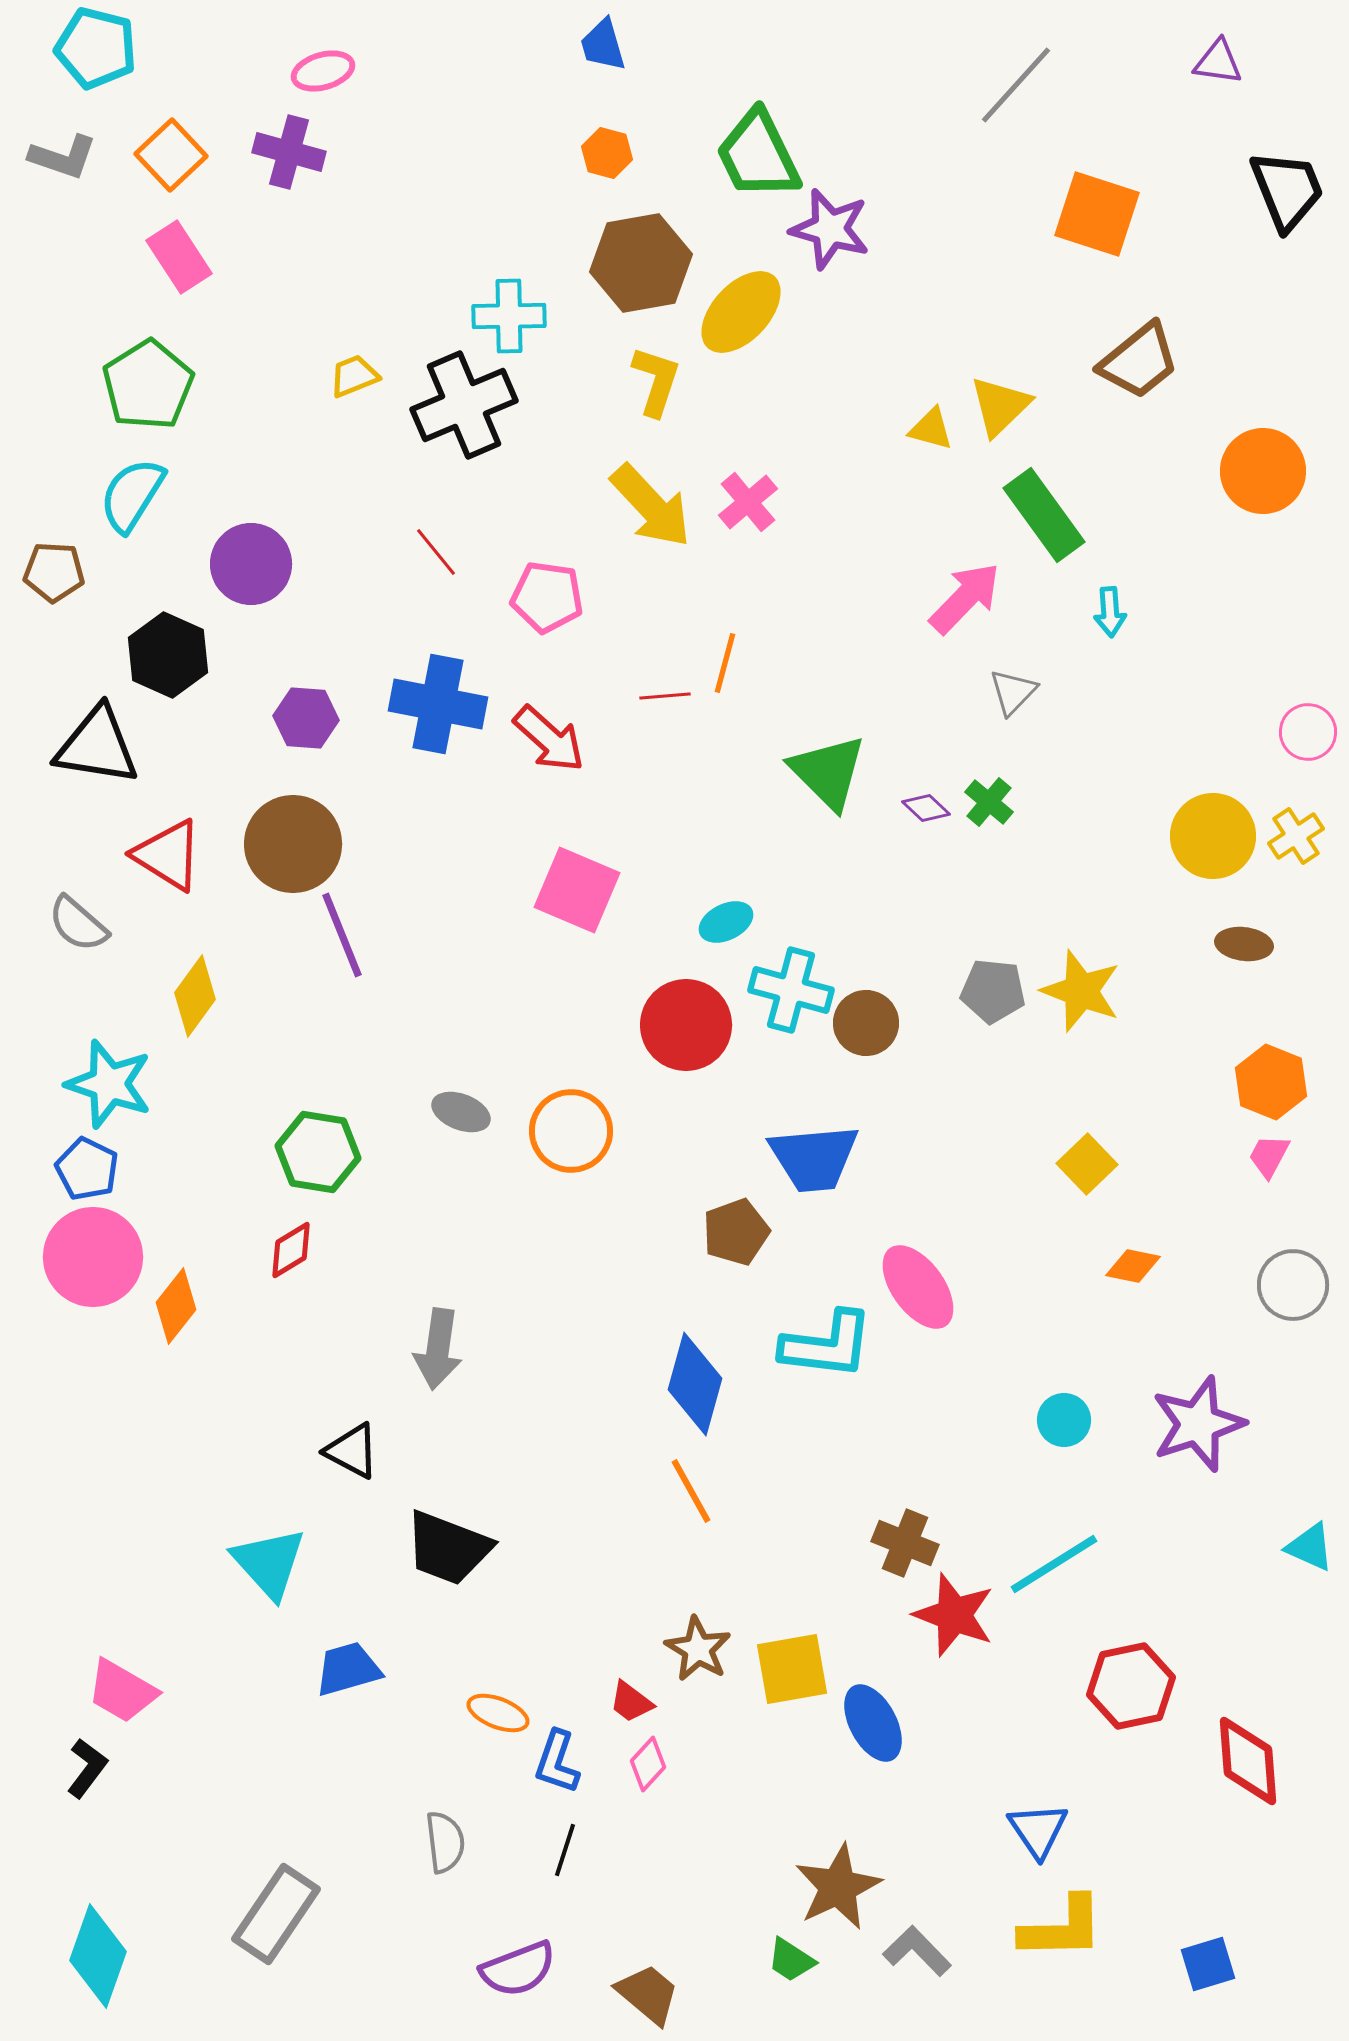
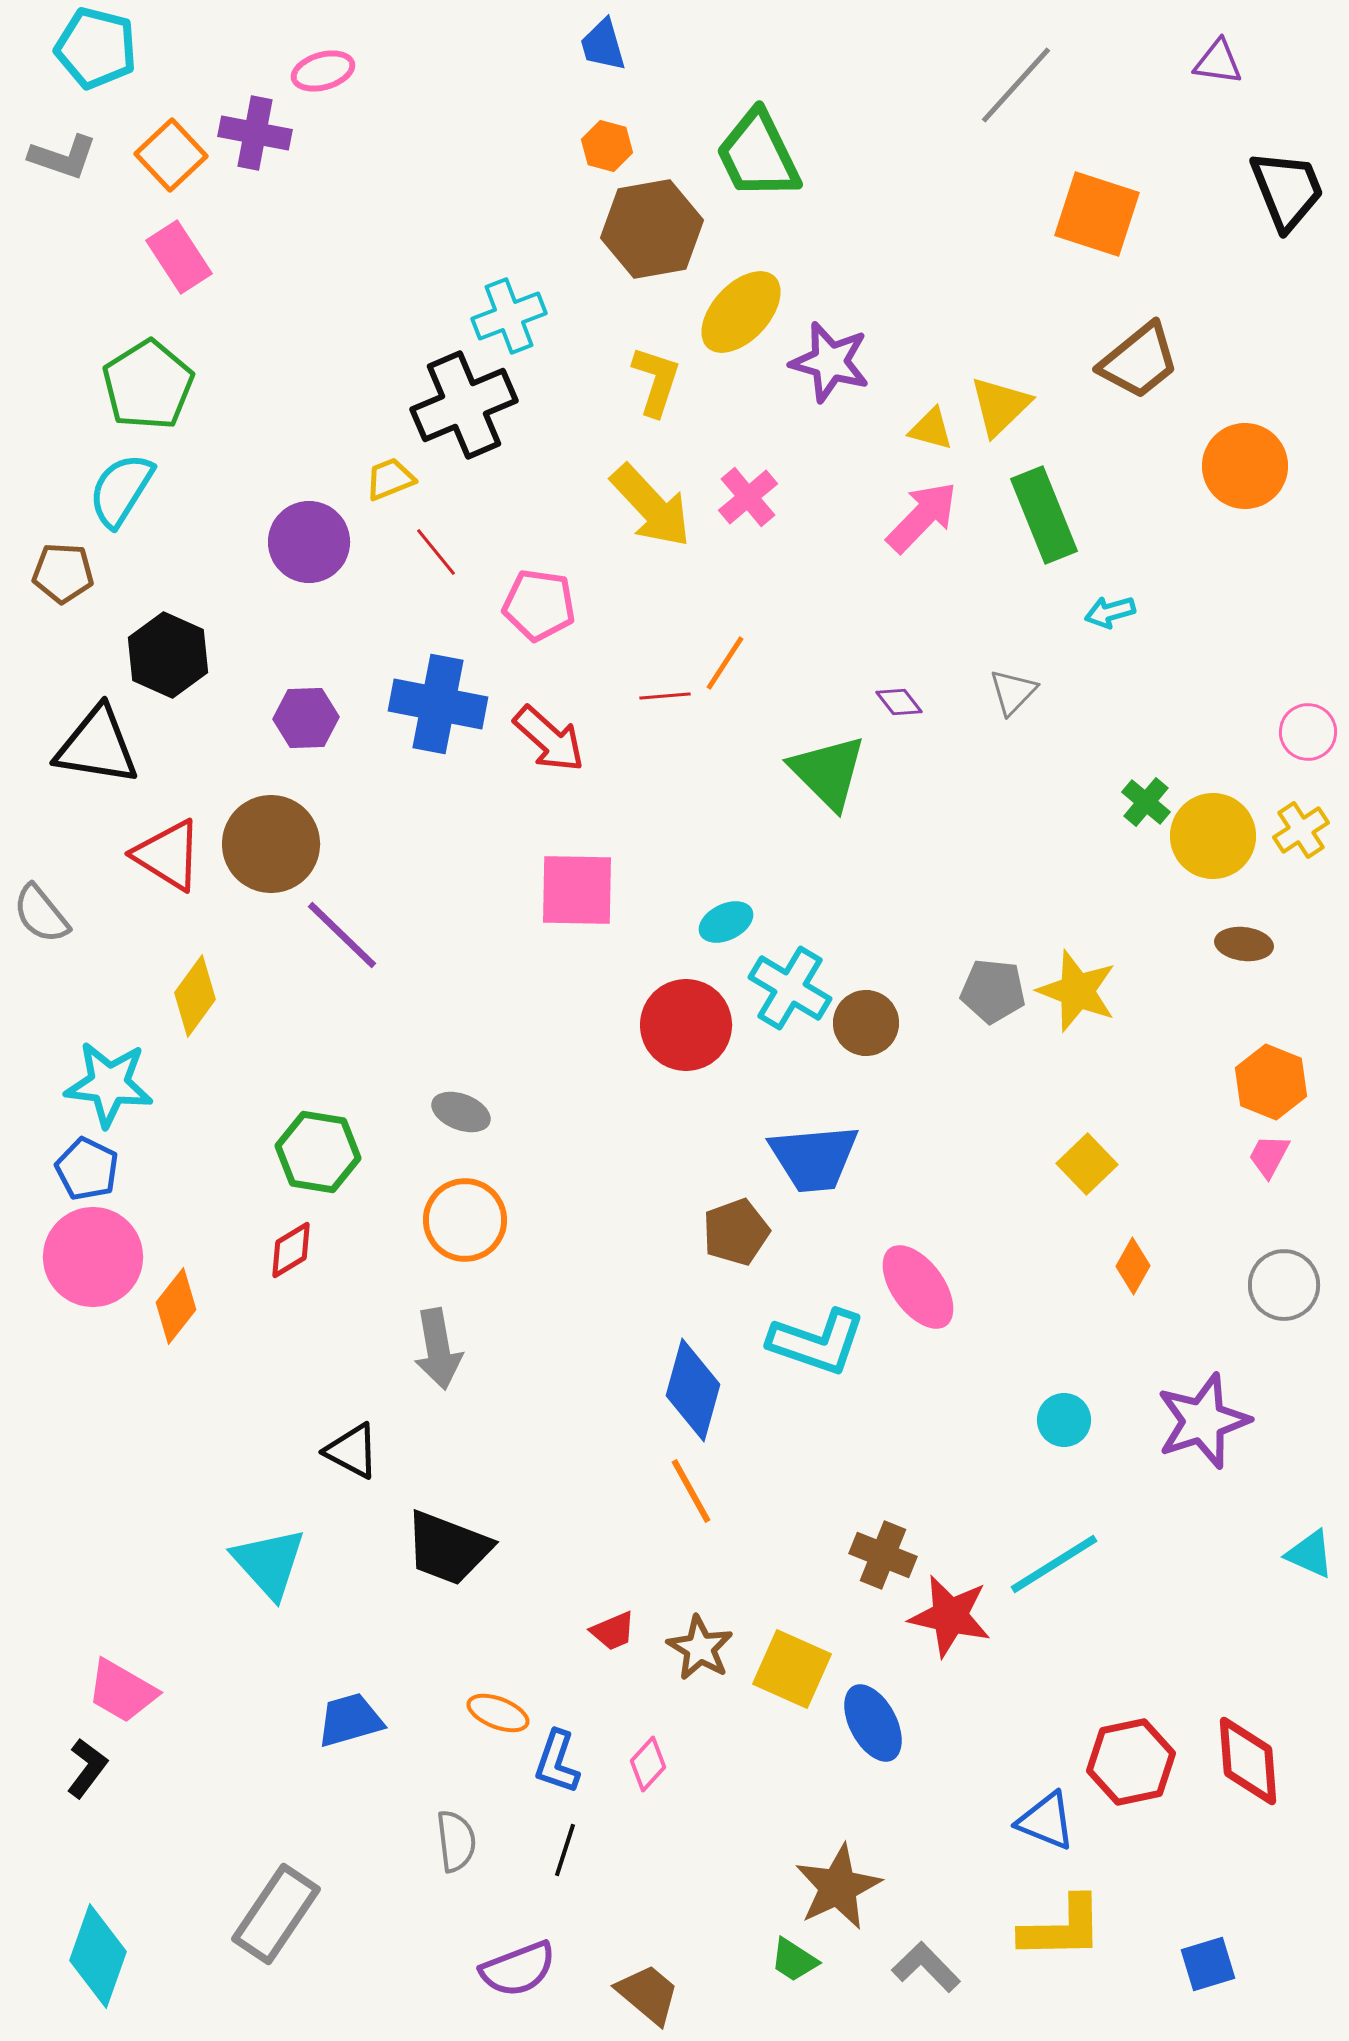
purple cross at (289, 152): moved 34 px left, 19 px up; rotated 4 degrees counterclockwise
orange hexagon at (607, 153): moved 7 px up
purple star at (830, 229): moved 133 px down
brown hexagon at (641, 263): moved 11 px right, 34 px up
cyan cross at (509, 316): rotated 20 degrees counterclockwise
yellow trapezoid at (354, 376): moved 36 px right, 103 px down
orange circle at (1263, 471): moved 18 px left, 5 px up
cyan semicircle at (132, 495): moved 11 px left, 5 px up
pink cross at (748, 502): moved 5 px up
green rectangle at (1044, 515): rotated 14 degrees clockwise
purple circle at (251, 564): moved 58 px right, 22 px up
brown pentagon at (54, 572): moved 9 px right, 1 px down
pink pentagon at (547, 597): moved 8 px left, 8 px down
pink arrow at (965, 598): moved 43 px left, 81 px up
cyan arrow at (1110, 612): rotated 78 degrees clockwise
orange line at (725, 663): rotated 18 degrees clockwise
purple hexagon at (306, 718): rotated 6 degrees counterclockwise
green cross at (989, 802): moved 157 px right
purple diamond at (926, 808): moved 27 px left, 106 px up; rotated 9 degrees clockwise
yellow cross at (1296, 836): moved 5 px right, 6 px up
brown circle at (293, 844): moved 22 px left
pink square at (577, 890): rotated 22 degrees counterclockwise
gray semicircle at (78, 924): moved 37 px left, 10 px up; rotated 10 degrees clockwise
purple line at (342, 935): rotated 24 degrees counterclockwise
cyan cross at (791, 990): moved 1 px left, 2 px up; rotated 16 degrees clockwise
yellow star at (1081, 991): moved 4 px left
cyan star at (109, 1084): rotated 12 degrees counterclockwise
orange circle at (571, 1131): moved 106 px left, 89 px down
orange diamond at (1133, 1266): rotated 72 degrees counterclockwise
gray circle at (1293, 1285): moved 9 px left
cyan L-shape at (827, 1345): moved 10 px left, 3 px up; rotated 12 degrees clockwise
gray arrow at (438, 1349): rotated 18 degrees counterclockwise
blue diamond at (695, 1384): moved 2 px left, 6 px down
purple star at (1198, 1424): moved 5 px right, 3 px up
brown cross at (905, 1543): moved 22 px left, 12 px down
cyan triangle at (1310, 1547): moved 7 px down
red star at (954, 1615): moved 4 px left, 1 px down; rotated 8 degrees counterclockwise
brown star at (698, 1649): moved 2 px right, 1 px up
blue trapezoid at (348, 1669): moved 2 px right, 51 px down
yellow square at (792, 1669): rotated 34 degrees clockwise
red hexagon at (1131, 1686): moved 76 px down
red trapezoid at (631, 1702): moved 18 px left, 71 px up; rotated 60 degrees counterclockwise
blue triangle at (1038, 1830): moved 8 px right, 9 px up; rotated 34 degrees counterclockwise
gray semicircle at (445, 1842): moved 11 px right, 1 px up
gray L-shape at (917, 1951): moved 9 px right, 16 px down
green trapezoid at (791, 1960): moved 3 px right
